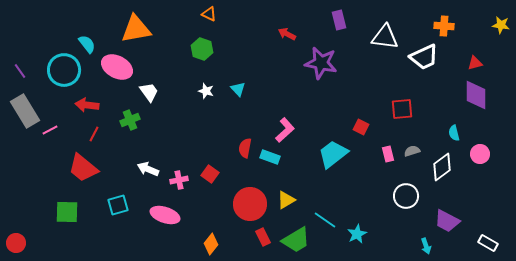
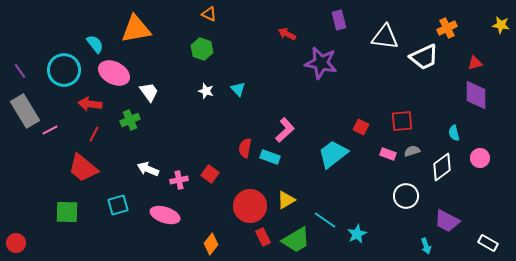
orange cross at (444, 26): moved 3 px right, 2 px down; rotated 30 degrees counterclockwise
cyan semicircle at (87, 44): moved 8 px right
pink ellipse at (117, 67): moved 3 px left, 6 px down
red arrow at (87, 105): moved 3 px right, 1 px up
red square at (402, 109): moved 12 px down
pink rectangle at (388, 154): rotated 56 degrees counterclockwise
pink circle at (480, 154): moved 4 px down
red circle at (250, 204): moved 2 px down
